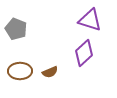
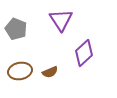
purple triangle: moved 29 px left; rotated 40 degrees clockwise
brown ellipse: rotated 10 degrees counterclockwise
